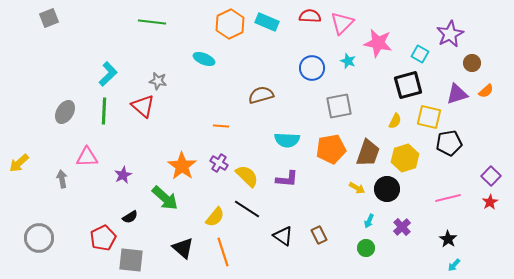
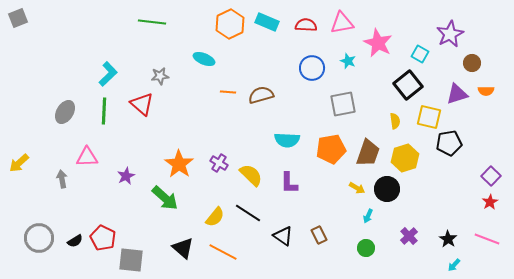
red semicircle at (310, 16): moved 4 px left, 9 px down
gray square at (49, 18): moved 31 px left
pink triangle at (342, 23): rotated 35 degrees clockwise
pink star at (378, 43): rotated 16 degrees clockwise
gray star at (158, 81): moved 2 px right, 5 px up; rotated 18 degrees counterclockwise
black square at (408, 85): rotated 24 degrees counterclockwise
orange semicircle at (486, 91): rotated 42 degrees clockwise
red triangle at (143, 106): moved 1 px left, 2 px up
gray square at (339, 106): moved 4 px right, 2 px up
yellow semicircle at (395, 121): rotated 35 degrees counterclockwise
orange line at (221, 126): moved 7 px right, 34 px up
orange star at (182, 166): moved 3 px left, 2 px up
purple star at (123, 175): moved 3 px right, 1 px down
yellow semicircle at (247, 176): moved 4 px right, 1 px up
purple L-shape at (287, 179): moved 2 px right, 4 px down; rotated 85 degrees clockwise
pink line at (448, 198): moved 39 px right, 41 px down; rotated 35 degrees clockwise
black line at (247, 209): moved 1 px right, 4 px down
black semicircle at (130, 217): moved 55 px left, 24 px down
cyan arrow at (369, 221): moved 1 px left, 5 px up
purple cross at (402, 227): moved 7 px right, 9 px down
red pentagon at (103, 238): rotated 20 degrees counterclockwise
orange line at (223, 252): rotated 44 degrees counterclockwise
